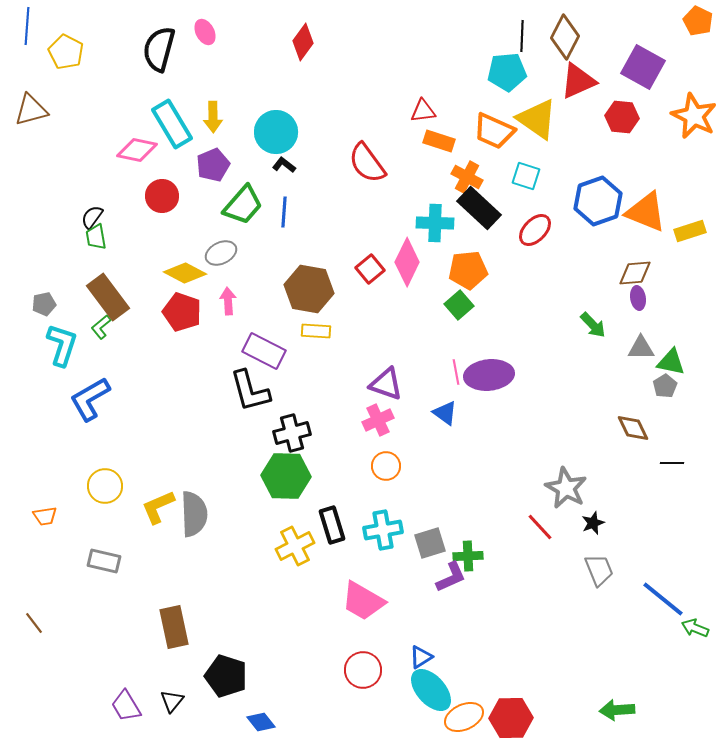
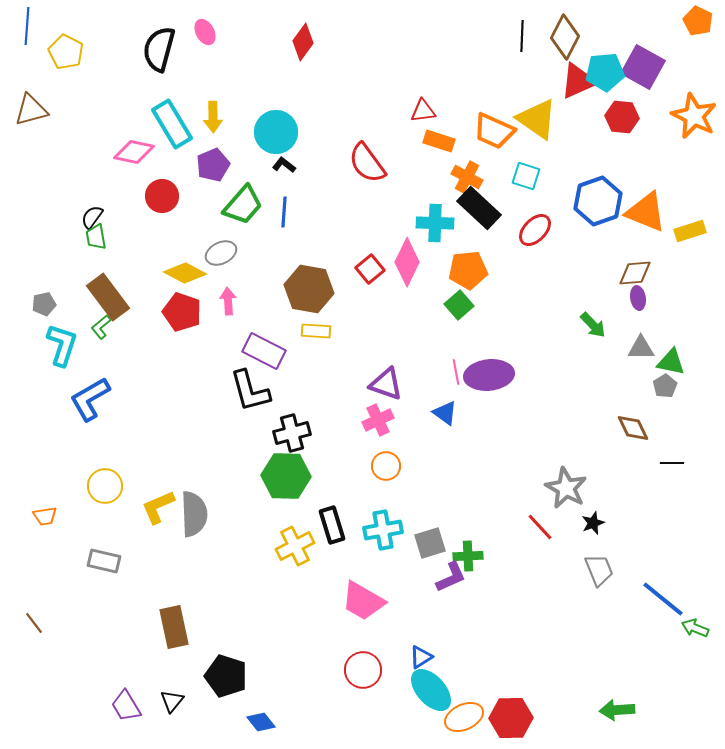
cyan pentagon at (507, 72): moved 98 px right
pink diamond at (137, 150): moved 3 px left, 2 px down
